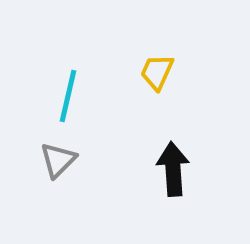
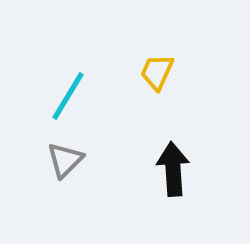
cyan line: rotated 18 degrees clockwise
gray triangle: moved 7 px right
